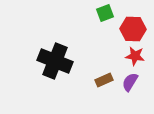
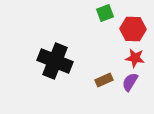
red star: moved 2 px down
